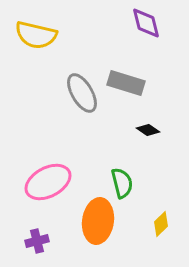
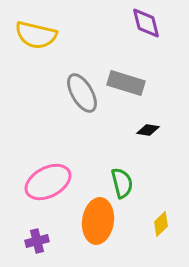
black diamond: rotated 25 degrees counterclockwise
